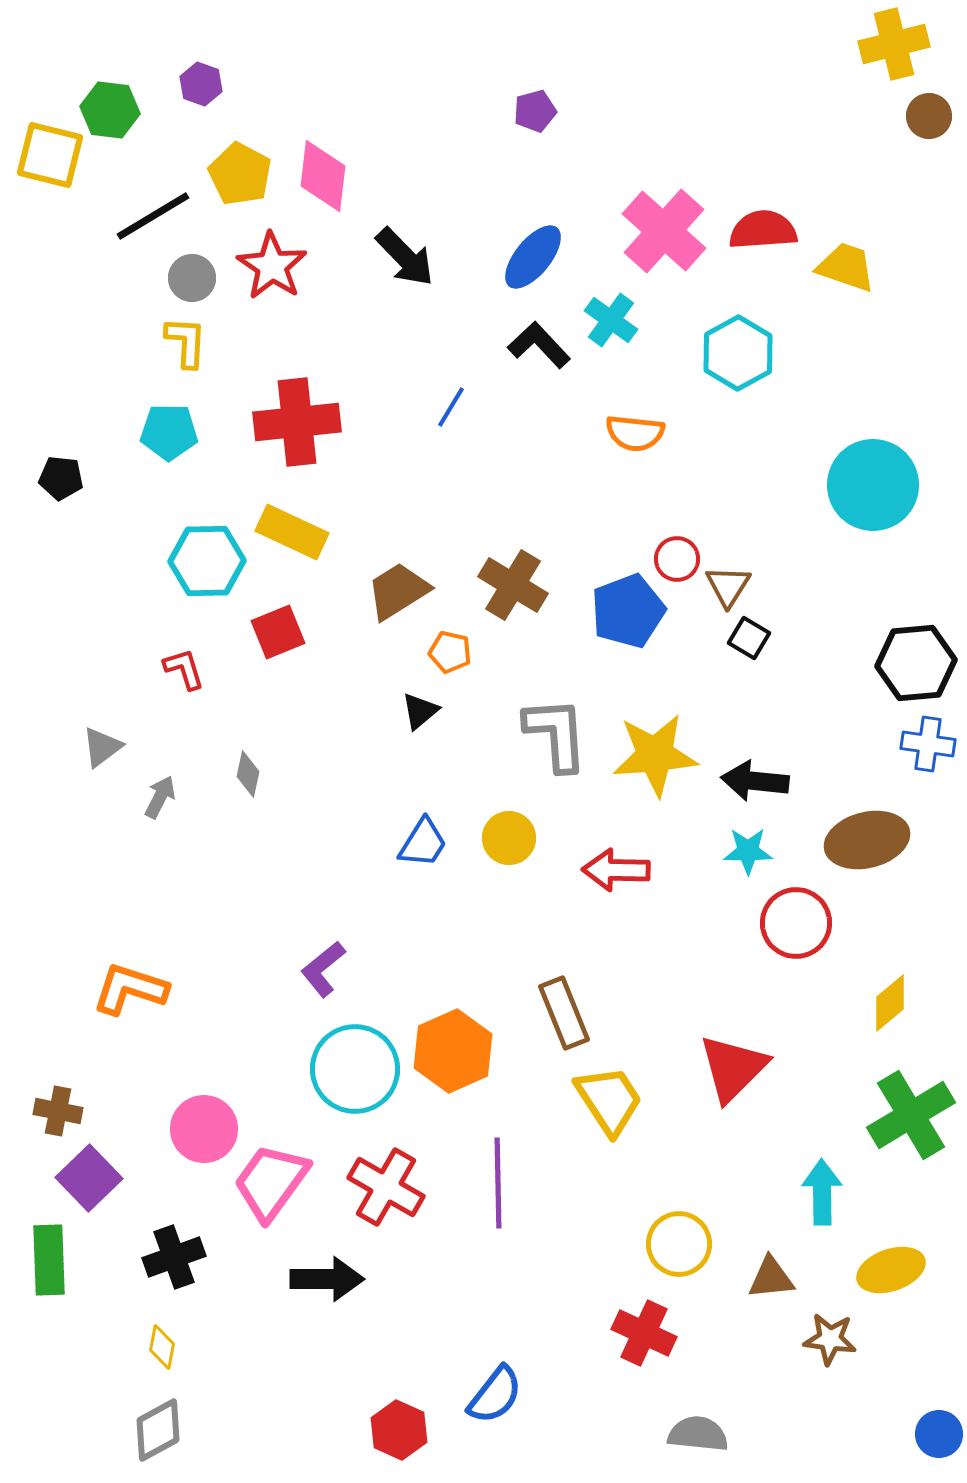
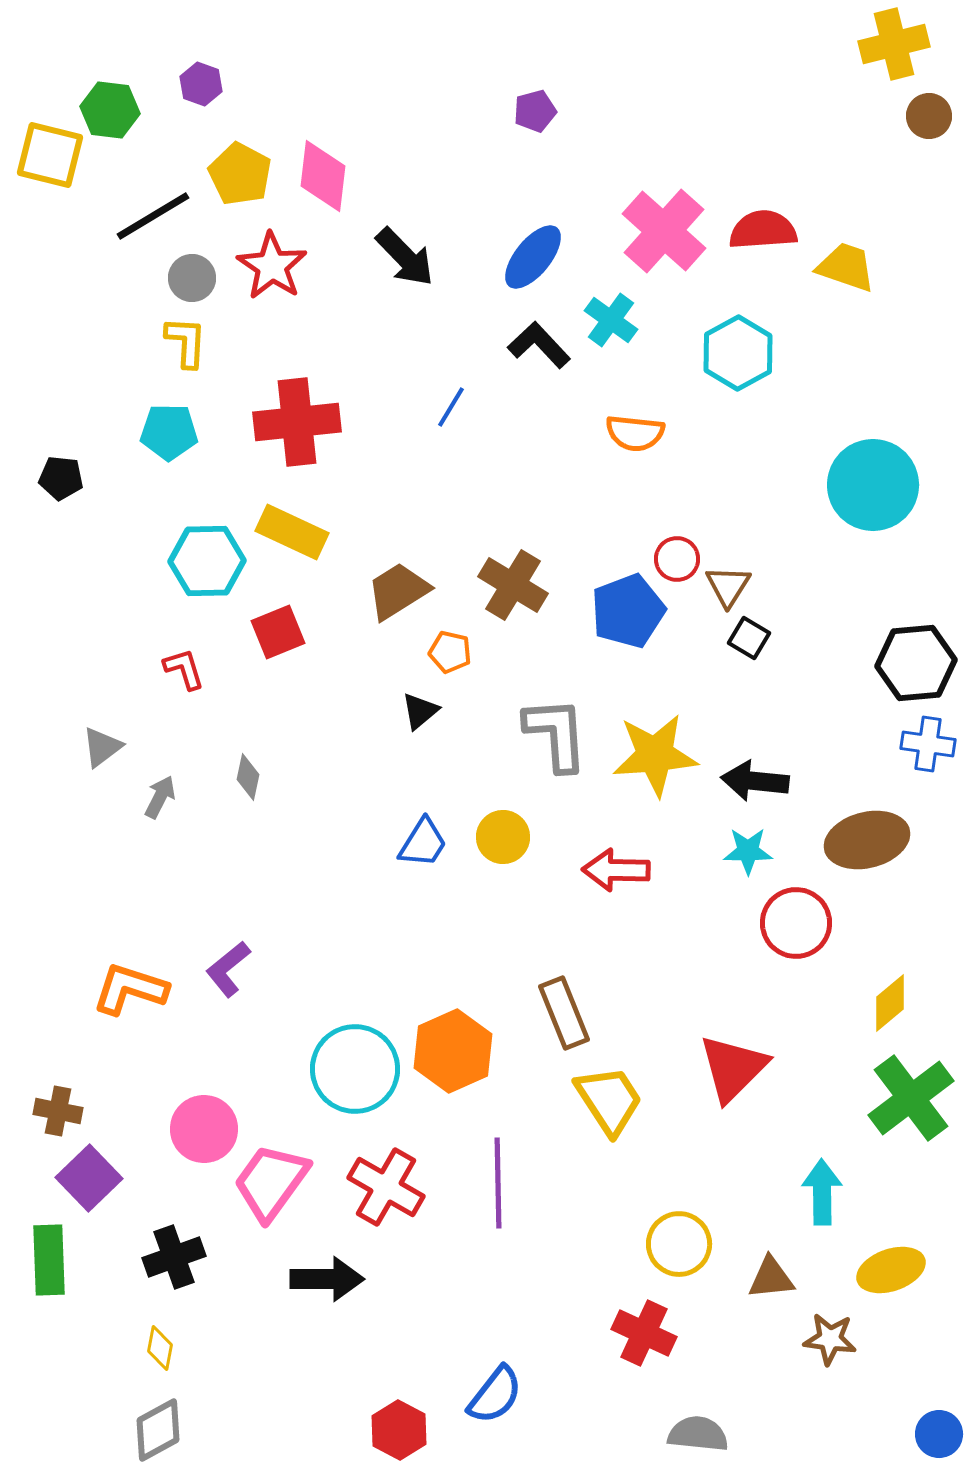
gray diamond at (248, 774): moved 3 px down
yellow circle at (509, 838): moved 6 px left, 1 px up
purple L-shape at (323, 969): moved 95 px left
green cross at (911, 1115): moved 17 px up; rotated 6 degrees counterclockwise
yellow diamond at (162, 1347): moved 2 px left, 1 px down
red hexagon at (399, 1430): rotated 4 degrees clockwise
